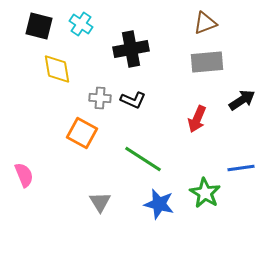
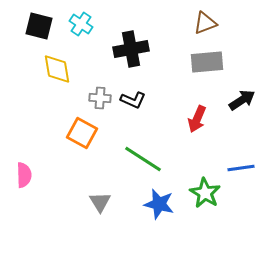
pink semicircle: rotated 20 degrees clockwise
